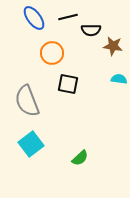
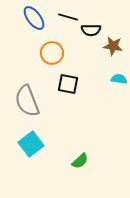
black line: rotated 30 degrees clockwise
green semicircle: moved 3 px down
